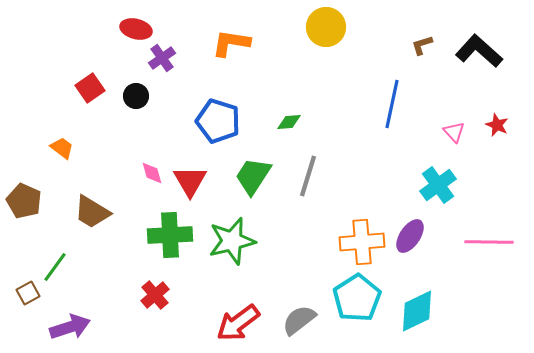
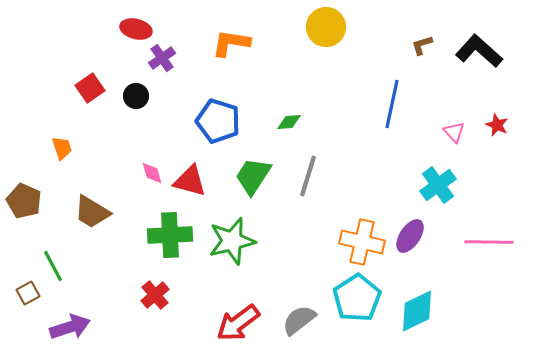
orange trapezoid: rotated 35 degrees clockwise
red triangle: rotated 45 degrees counterclockwise
orange cross: rotated 18 degrees clockwise
green line: moved 2 px left, 1 px up; rotated 64 degrees counterclockwise
